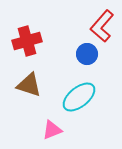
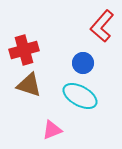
red cross: moved 3 px left, 9 px down
blue circle: moved 4 px left, 9 px down
cyan ellipse: moved 1 px right, 1 px up; rotated 68 degrees clockwise
